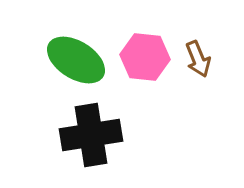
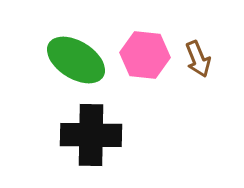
pink hexagon: moved 2 px up
black cross: rotated 10 degrees clockwise
